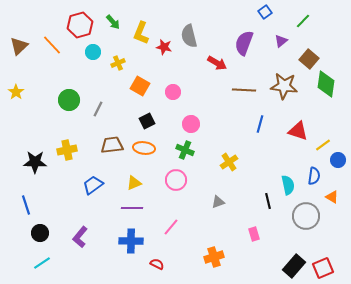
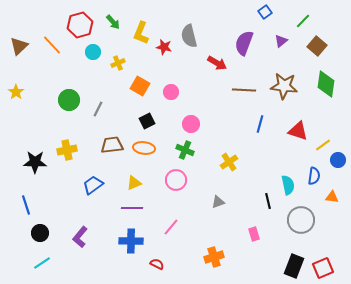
brown square at (309, 59): moved 8 px right, 13 px up
pink circle at (173, 92): moved 2 px left
orange triangle at (332, 197): rotated 24 degrees counterclockwise
gray circle at (306, 216): moved 5 px left, 4 px down
black rectangle at (294, 266): rotated 20 degrees counterclockwise
